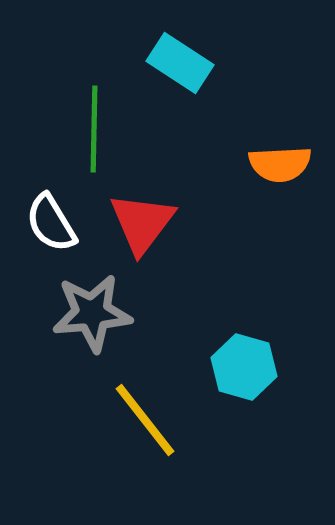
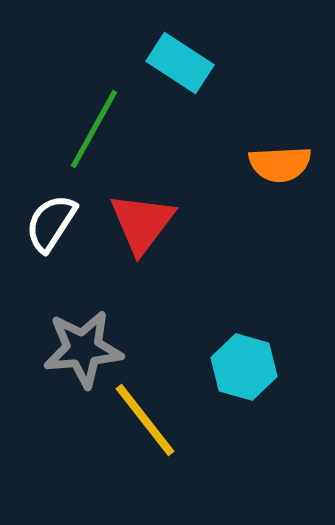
green line: rotated 28 degrees clockwise
white semicircle: rotated 64 degrees clockwise
gray star: moved 9 px left, 36 px down
